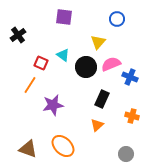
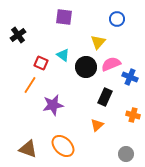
black rectangle: moved 3 px right, 2 px up
orange cross: moved 1 px right, 1 px up
